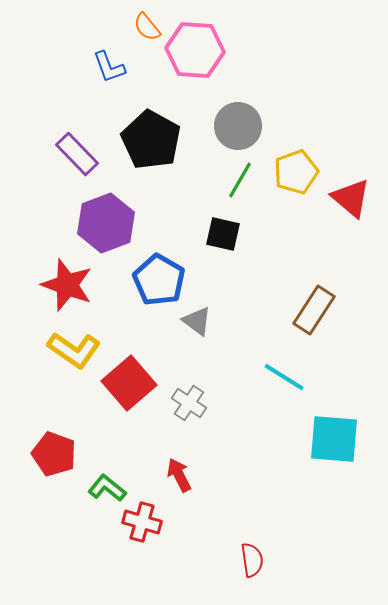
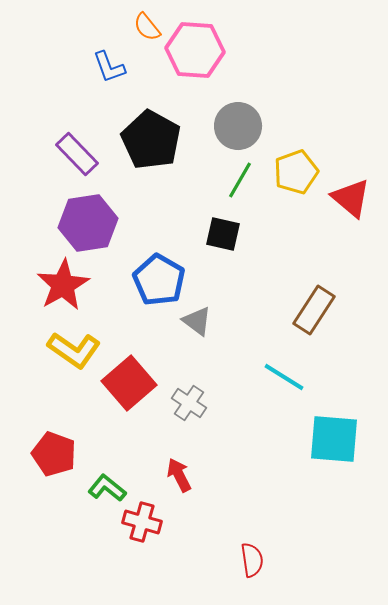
purple hexagon: moved 18 px left; rotated 12 degrees clockwise
red star: moved 4 px left; rotated 22 degrees clockwise
